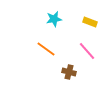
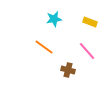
orange line: moved 2 px left, 2 px up
brown cross: moved 1 px left, 2 px up
